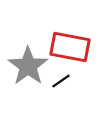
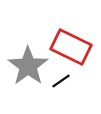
red rectangle: moved 1 px right; rotated 15 degrees clockwise
